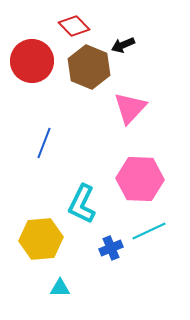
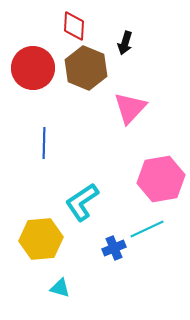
red diamond: rotated 48 degrees clockwise
black arrow: moved 2 px right, 2 px up; rotated 50 degrees counterclockwise
red circle: moved 1 px right, 7 px down
brown hexagon: moved 3 px left, 1 px down
blue line: rotated 20 degrees counterclockwise
pink hexagon: moved 21 px right; rotated 12 degrees counterclockwise
cyan L-shape: moved 2 px up; rotated 30 degrees clockwise
cyan line: moved 2 px left, 2 px up
blue cross: moved 3 px right
cyan triangle: rotated 15 degrees clockwise
